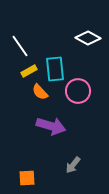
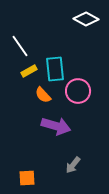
white diamond: moved 2 px left, 19 px up
orange semicircle: moved 3 px right, 3 px down
purple arrow: moved 5 px right
